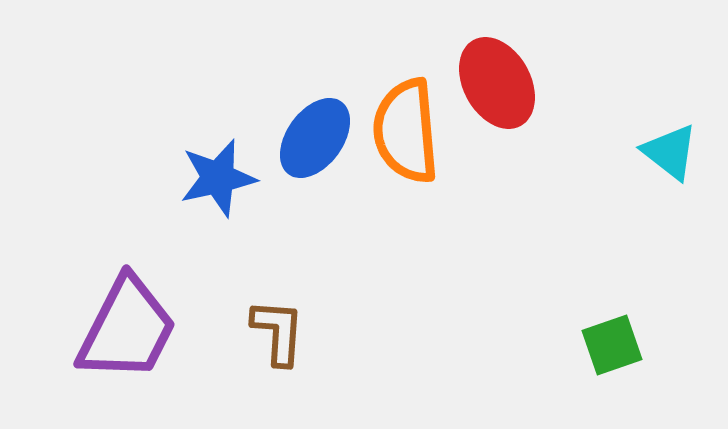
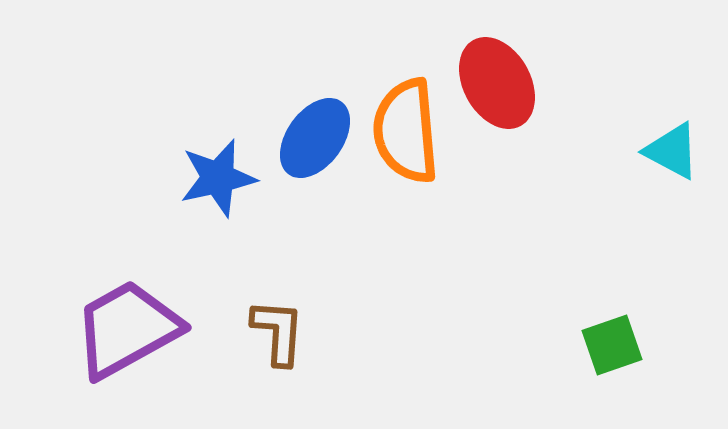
cyan triangle: moved 2 px right, 1 px up; rotated 10 degrees counterclockwise
purple trapezoid: rotated 146 degrees counterclockwise
